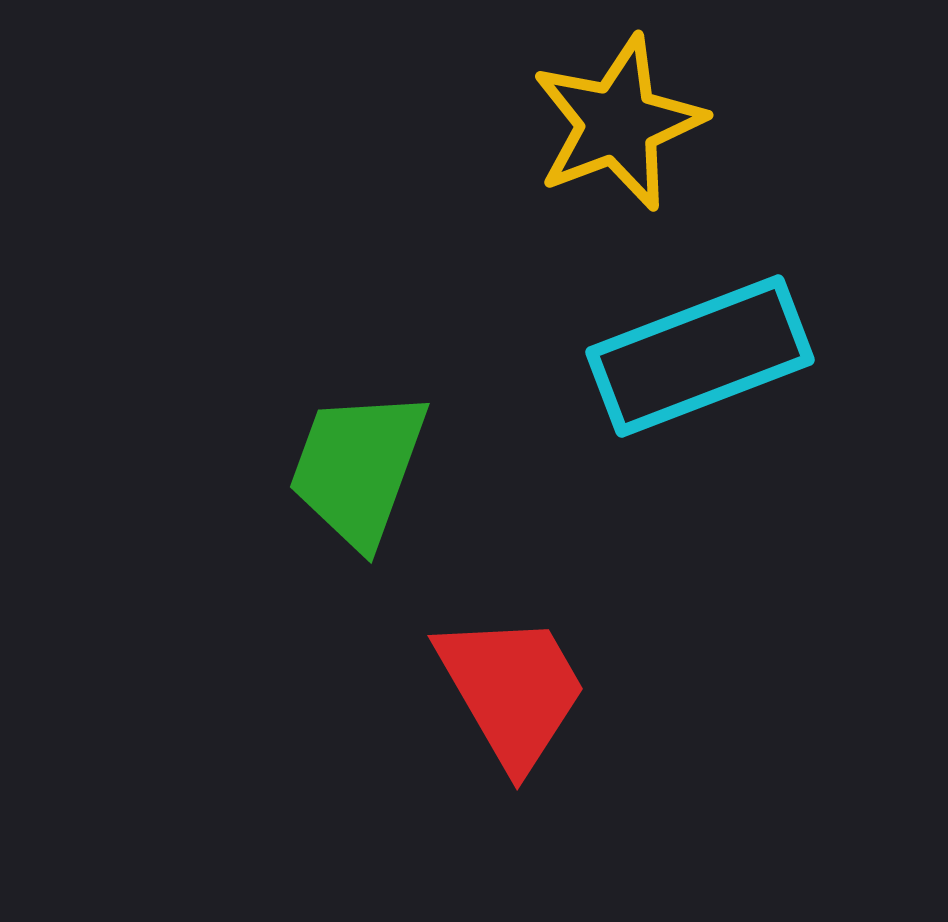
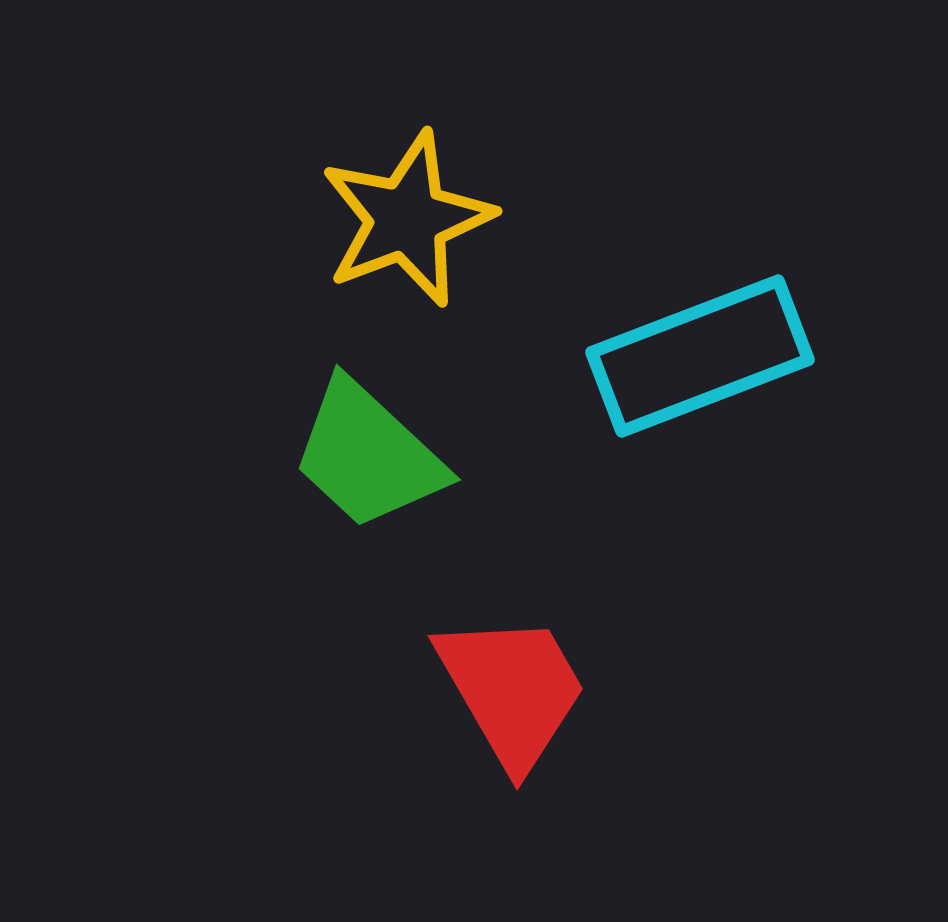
yellow star: moved 211 px left, 96 px down
green trapezoid: moved 10 px right, 13 px up; rotated 67 degrees counterclockwise
